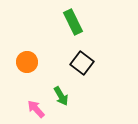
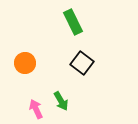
orange circle: moved 2 px left, 1 px down
green arrow: moved 5 px down
pink arrow: rotated 18 degrees clockwise
